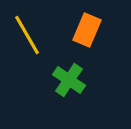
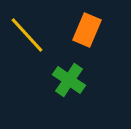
yellow line: rotated 12 degrees counterclockwise
